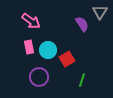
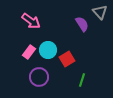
gray triangle: rotated 14 degrees counterclockwise
pink rectangle: moved 5 px down; rotated 48 degrees clockwise
